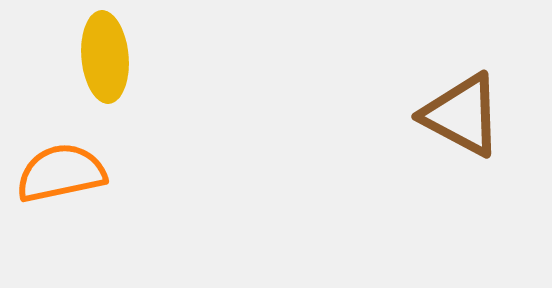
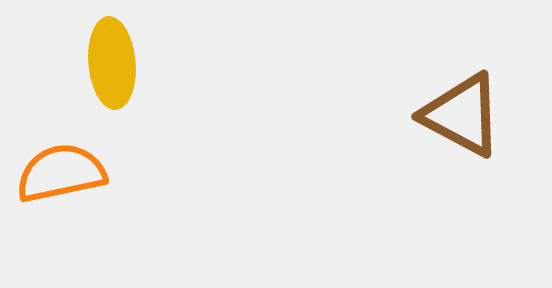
yellow ellipse: moved 7 px right, 6 px down
